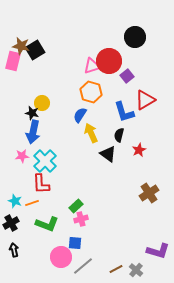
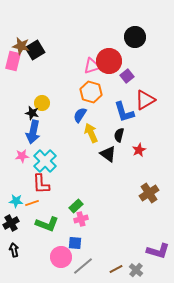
cyan star: moved 1 px right; rotated 16 degrees counterclockwise
